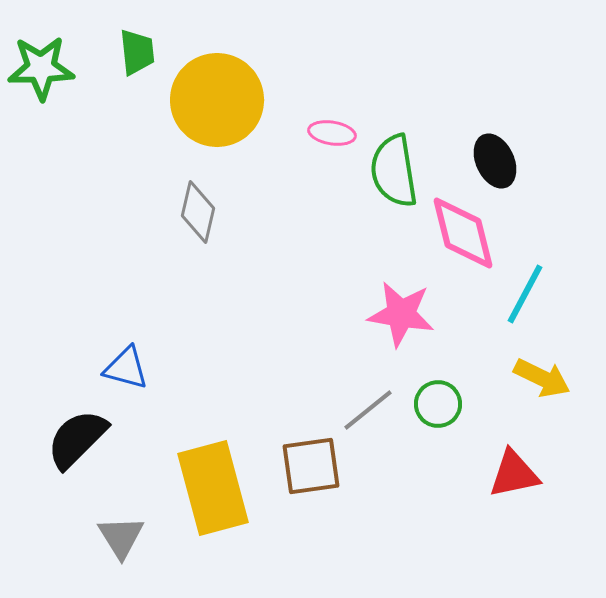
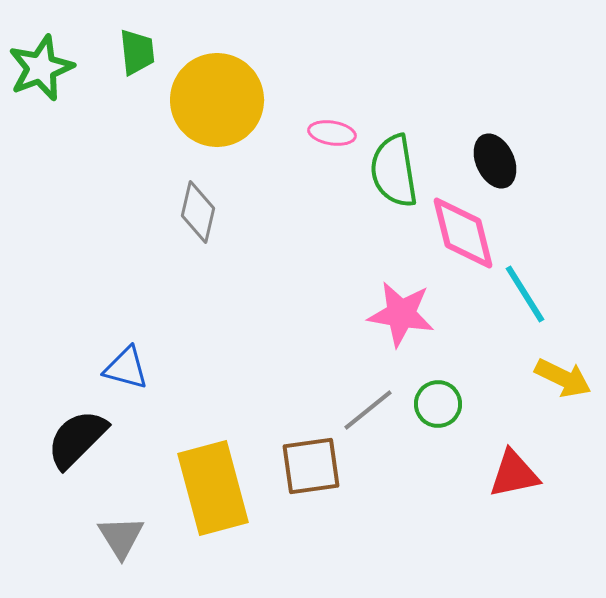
green star: rotated 20 degrees counterclockwise
cyan line: rotated 60 degrees counterclockwise
yellow arrow: moved 21 px right
